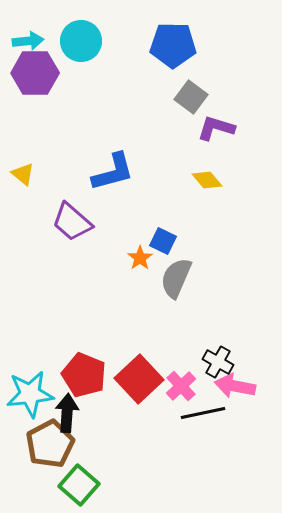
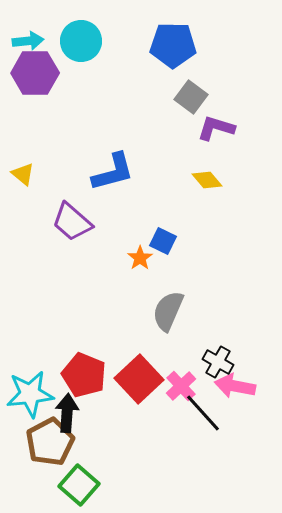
gray semicircle: moved 8 px left, 33 px down
black line: rotated 60 degrees clockwise
brown pentagon: moved 2 px up
